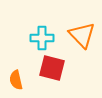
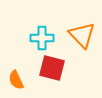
orange semicircle: rotated 12 degrees counterclockwise
